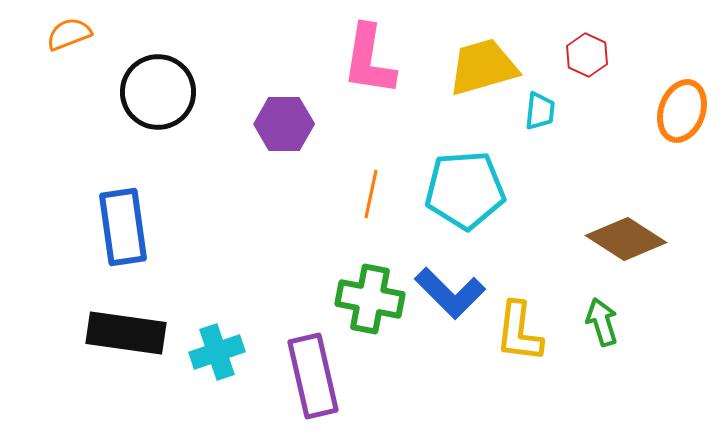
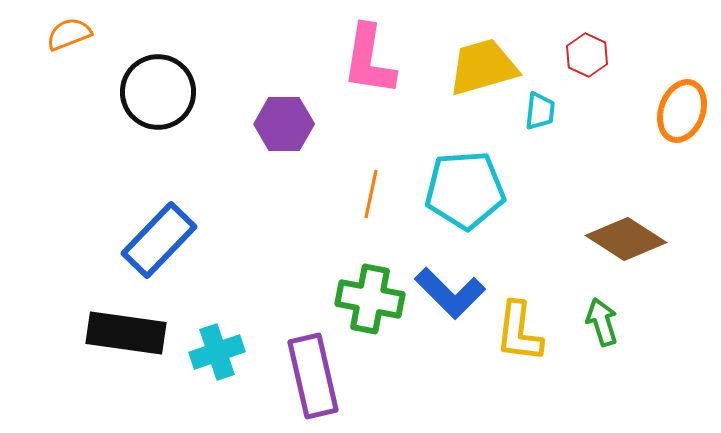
blue rectangle: moved 36 px right, 13 px down; rotated 52 degrees clockwise
